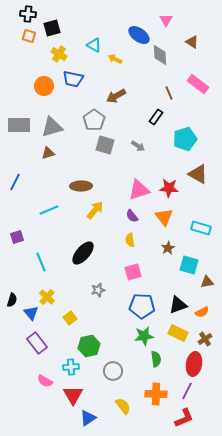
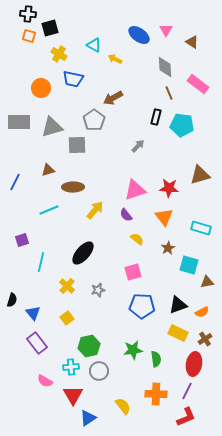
pink triangle at (166, 20): moved 10 px down
black square at (52, 28): moved 2 px left
gray diamond at (160, 55): moved 5 px right, 12 px down
orange circle at (44, 86): moved 3 px left, 2 px down
brown arrow at (116, 96): moved 3 px left, 2 px down
black rectangle at (156, 117): rotated 21 degrees counterclockwise
gray rectangle at (19, 125): moved 3 px up
cyan pentagon at (185, 139): moved 3 px left, 14 px up; rotated 25 degrees clockwise
gray square at (105, 145): moved 28 px left; rotated 18 degrees counterclockwise
gray arrow at (138, 146): rotated 80 degrees counterclockwise
brown triangle at (48, 153): moved 17 px down
brown triangle at (198, 174): moved 2 px right, 1 px down; rotated 45 degrees counterclockwise
brown ellipse at (81, 186): moved 8 px left, 1 px down
pink triangle at (139, 190): moved 4 px left
purple semicircle at (132, 216): moved 6 px left, 1 px up
purple square at (17, 237): moved 5 px right, 3 px down
yellow semicircle at (130, 240): moved 7 px right, 1 px up; rotated 136 degrees clockwise
cyan line at (41, 262): rotated 36 degrees clockwise
yellow cross at (47, 297): moved 20 px right, 11 px up
blue triangle at (31, 313): moved 2 px right
yellow square at (70, 318): moved 3 px left
green star at (144, 336): moved 11 px left, 14 px down
gray circle at (113, 371): moved 14 px left
red L-shape at (184, 418): moved 2 px right, 1 px up
